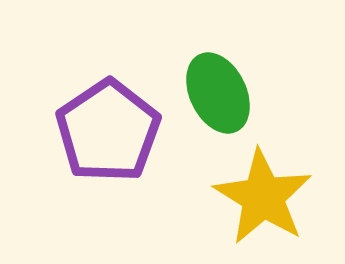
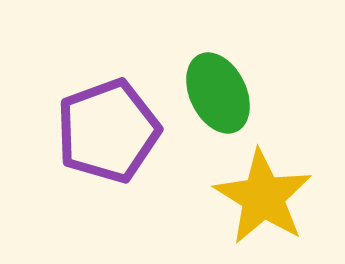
purple pentagon: rotated 14 degrees clockwise
